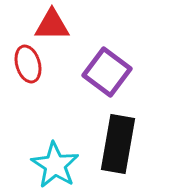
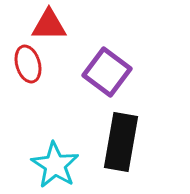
red triangle: moved 3 px left
black rectangle: moved 3 px right, 2 px up
